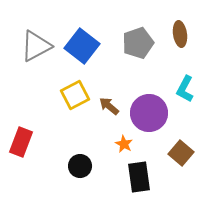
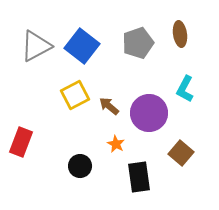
orange star: moved 8 px left
